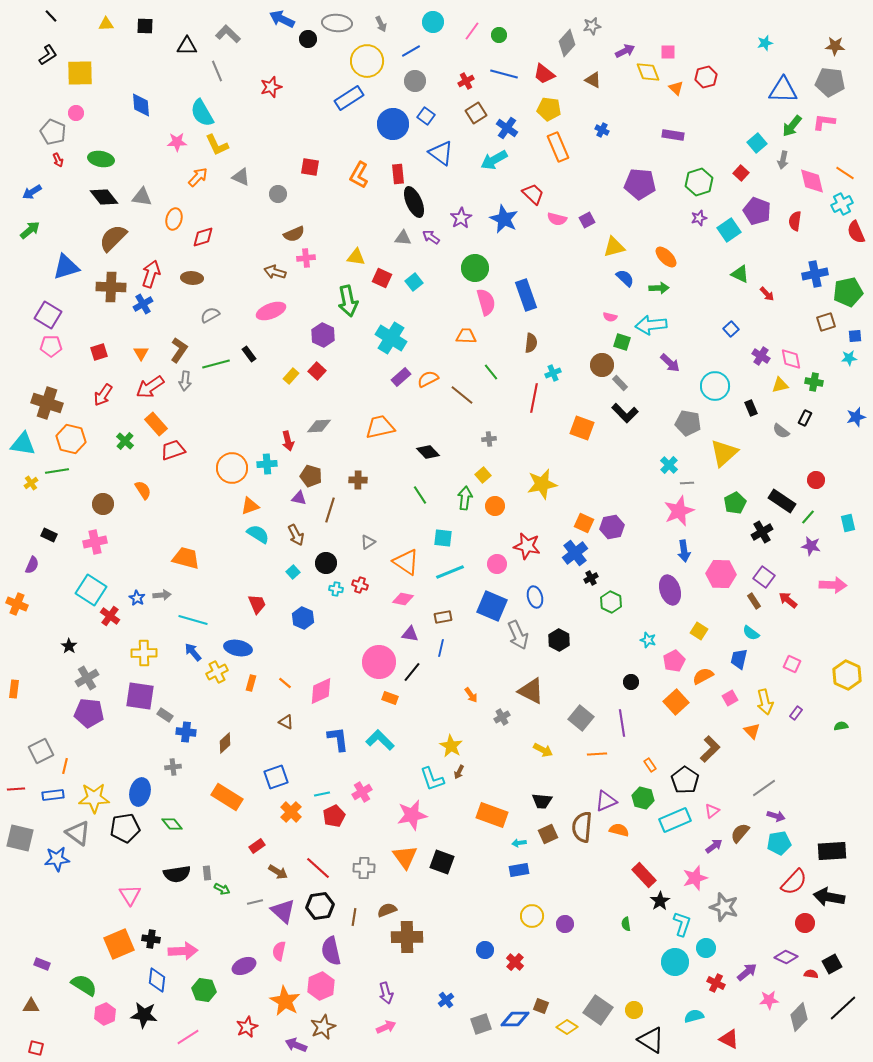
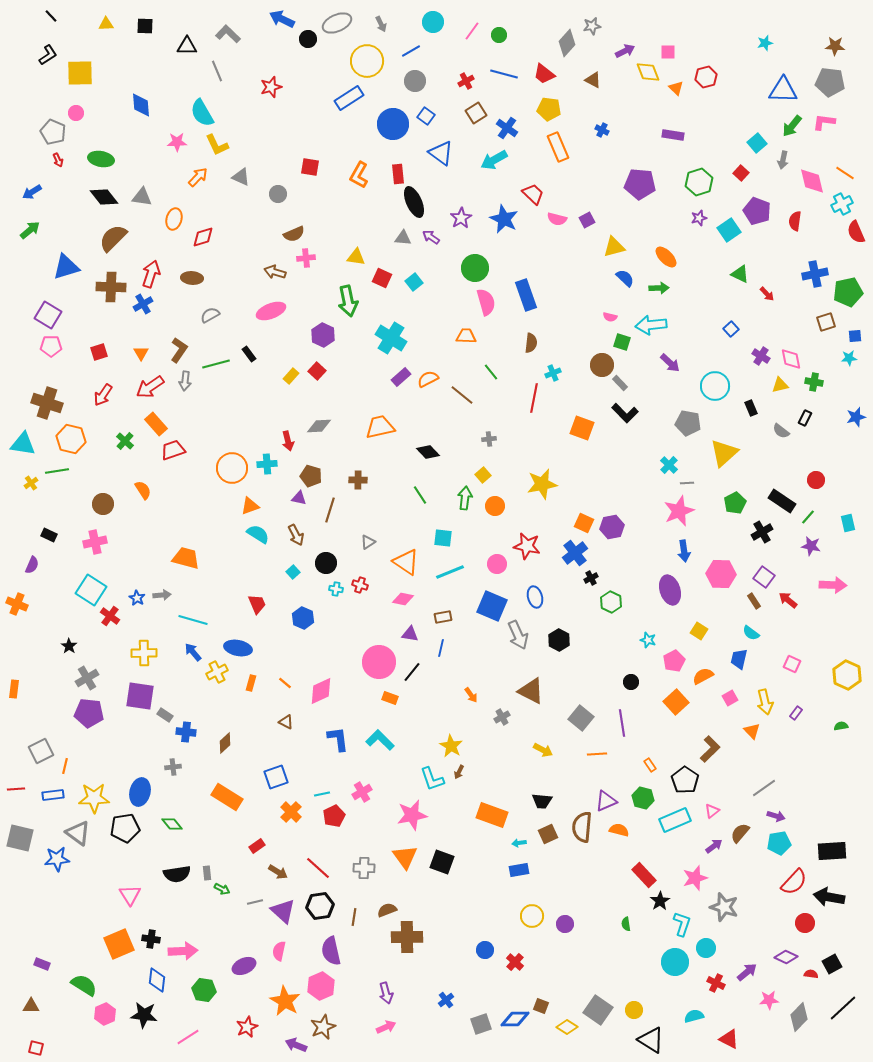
gray ellipse at (337, 23): rotated 28 degrees counterclockwise
